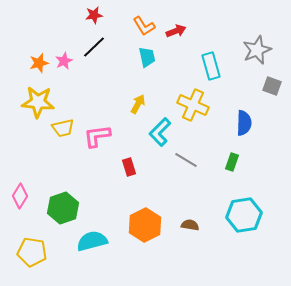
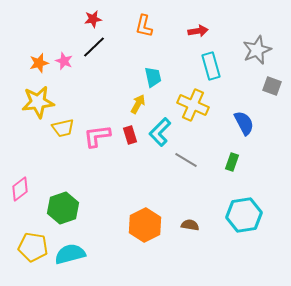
red star: moved 1 px left, 4 px down
orange L-shape: rotated 45 degrees clockwise
red arrow: moved 22 px right; rotated 12 degrees clockwise
cyan trapezoid: moved 6 px right, 20 px down
pink star: rotated 24 degrees counterclockwise
yellow star: rotated 12 degrees counterclockwise
blue semicircle: rotated 30 degrees counterclockwise
red rectangle: moved 1 px right, 32 px up
pink diamond: moved 7 px up; rotated 20 degrees clockwise
cyan semicircle: moved 22 px left, 13 px down
yellow pentagon: moved 1 px right, 5 px up
